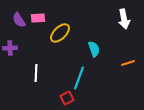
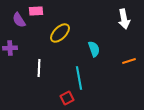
pink rectangle: moved 2 px left, 7 px up
orange line: moved 1 px right, 2 px up
white line: moved 3 px right, 5 px up
cyan line: rotated 30 degrees counterclockwise
